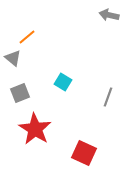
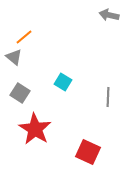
orange line: moved 3 px left
gray triangle: moved 1 px right, 1 px up
gray square: rotated 36 degrees counterclockwise
gray line: rotated 18 degrees counterclockwise
red square: moved 4 px right, 1 px up
